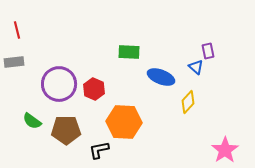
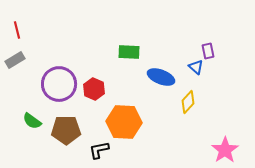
gray rectangle: moved 1 px right, 2 px up; rotated 24 degrees counterclockwise
